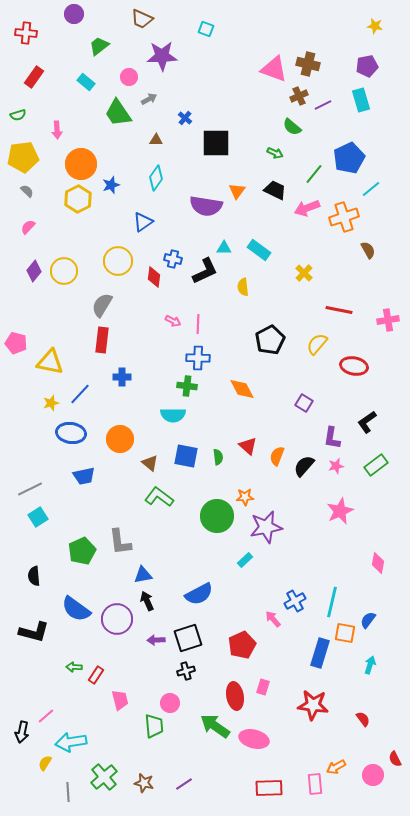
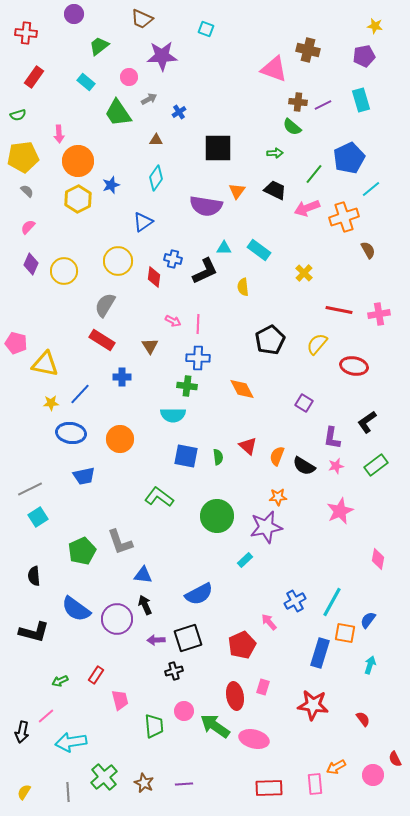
brown cross at (308, 64): moved 14 px up
purple pentagon at (367, 66): moved 3 px left, 10 px up
brown cross at (299, 96): moved 1 px left, 6 px down; rotated 30 degrees clockwise
blue cross at (185, 118): moved 6 px left, 6 px up; rotated 16 degrees clockwise
pink arrow at (57, 130): moved 2 px right, 4 px down
black square at (216, 143): moved 2 px right, 5 px down
green arrow at (275, 153): rotated 28 degrees counterclockwise
orange circle at (81, 164): moved 3 px left, 3 px up
purple diamond at (34, 271): moved 3 px left, 7 px up; rotated 15 degrees counterclockwise
gray semicircle at (102, 305): moved 3 px right
pink cross at (388, 320): moved 9 px left, 6 px up
red rectangle at (102, 340): rotated 65 degrees counterclockwise
yellow triangle at (50, 362): moved 5 px left, 2 px down
yellow star at (51, 403): rotated 14 degrees clockwise
brown triangle at (150, 463): moved 117 px up; rotated 18 degrees clockwise
black semicircle at (304, 466): rotated 100 degrees counterclockwise
orange star at (245, 497): moved 33 px right
gray L-shape at (120, 542): rotated 12 degrees counterclockwise
pink diamond at (378, 563): moved 4 px up
blue triangle at (143, 575): rotated 18 degrees clockwise
black arrow at (147, 601): moved 2 px left, 4 px down
cyan line at (332, 602): rotated 16 degrees clockwise
pink arrow at (273, 619): moved 4 px left, 3 px down
green arrow at (74, 667): moved 14 px left, 14 px down; rotated 28 degrees counterclockwise
black cross at (186, 671): moved 12 px left
pink circle at (170, 703): moved 14 px right, 8 px down
yellow semicircle at (45, 763): moved 21 px left, 29 px down
brown star at (144, 783): rotated 12 degrees clockwise
purple line at (184, 784): rotated 30 degrees clockwise
